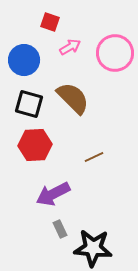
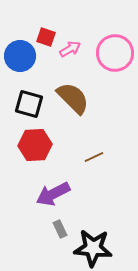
red square: moved 4 px left, 15 px down
pink arrow: moved 2 px down
blue circle: moved 4 px left, 4 px up
